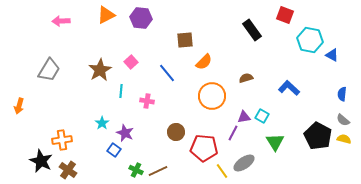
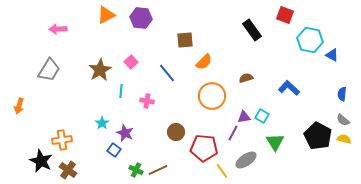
pink arrow: moved 3 px left, 8 px down
gray ellipse: moved 2 px right, 3 px up
brown line: moved 1 px up
